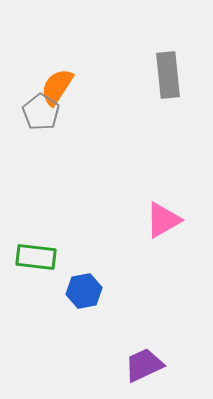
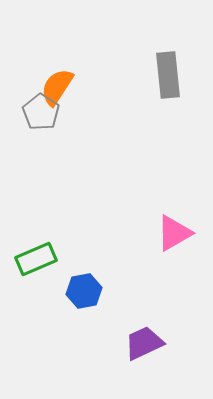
pink triangle: moved 11 px right, 13 px down
green rectangle: moved 2 px down; rotated 30 degrees counterclockwise
purple trapezoid: moved 22 px up
